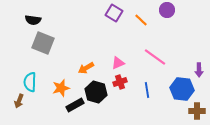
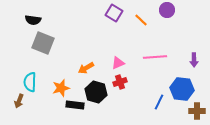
pink line: rotated 40 degrees counterclockwise
purple arrow: moved 5 px left, 10 px up
blue line: moved 12 px right, 12 px down; rotated 35 degrees clockwise
black rectangle: rotated 36 degrees clockwise
